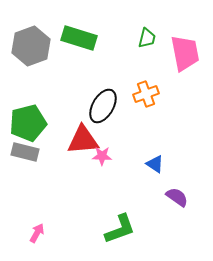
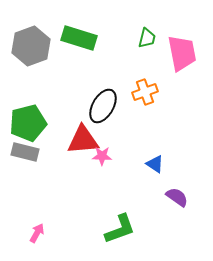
pink trapezoid: moved 3 px left
orange cross: moved 1 px left, 2 px up
